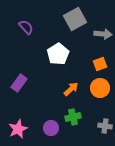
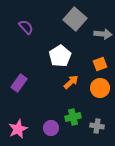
gray square: rotated 20 degrees counterclockwise
white pentagon: moved 2 px right, 2 px down
orange arrow: moved 7 px up
gray cross: moved 8 px left
